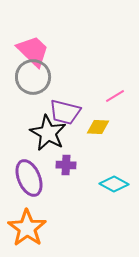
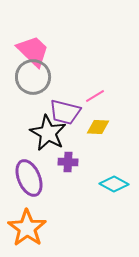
pink line: moved 20 px left
purple cross: moved 2 px right, 3 px up
